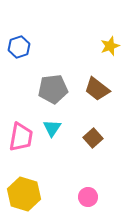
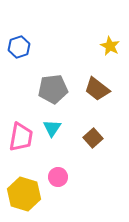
yellow star: rotated 24 degrees counterclockwise
pink circle: moved 30 px left, 20 px up
